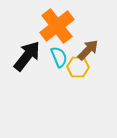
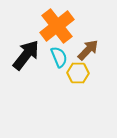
black arrow: moved 1 px left, 1 px up
yellow hexagon: moved 6 px down
